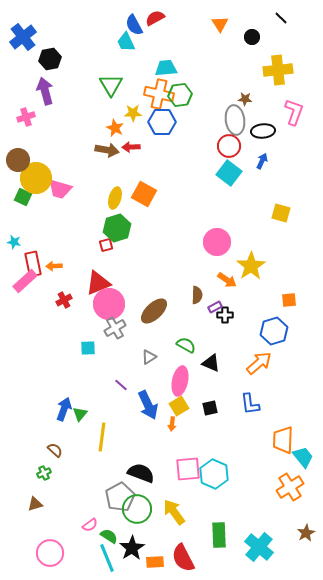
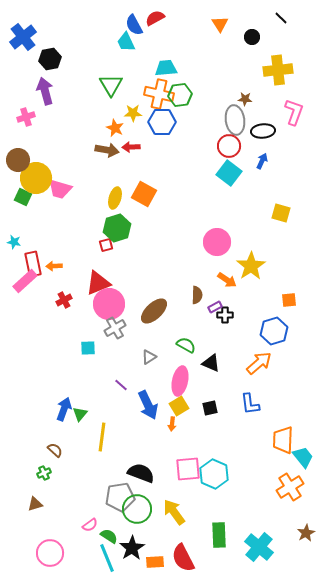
gray pentagon at (120, 497): rotated 20 degrees clockwise
